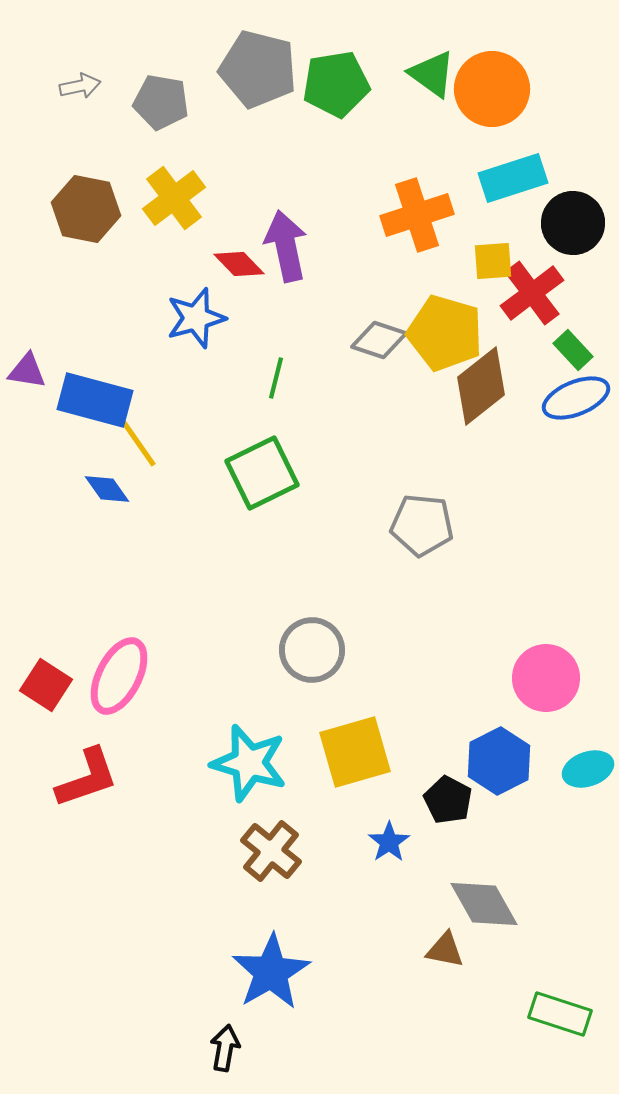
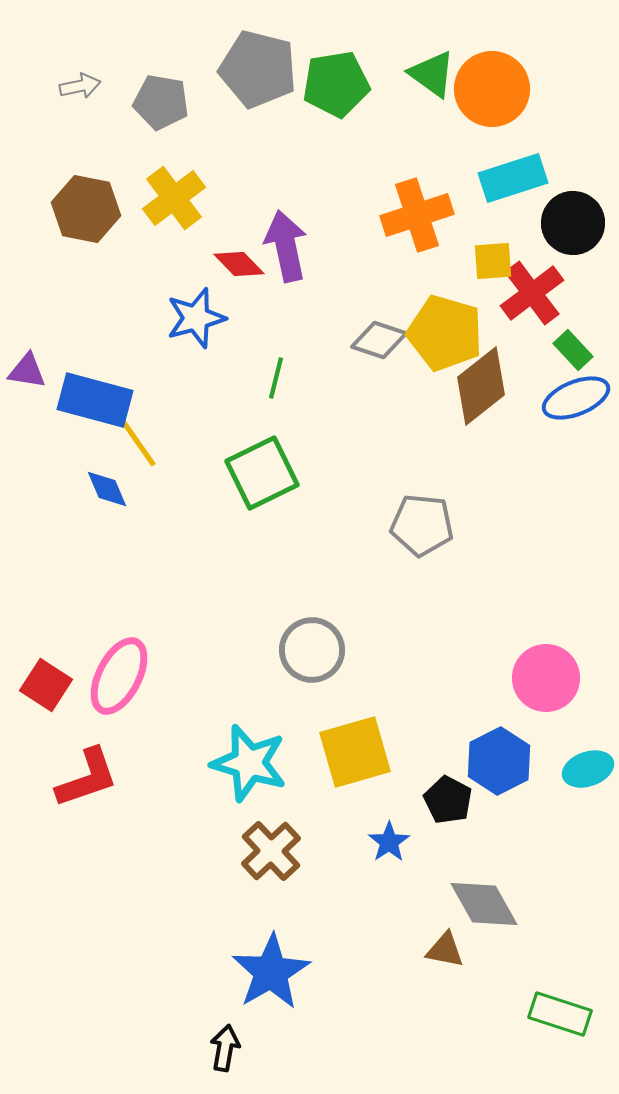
blue diamond at (107, 489): rotated 12 degrees clockwise
brown cross at (271, 851): rotated 8 degrees clockwise
